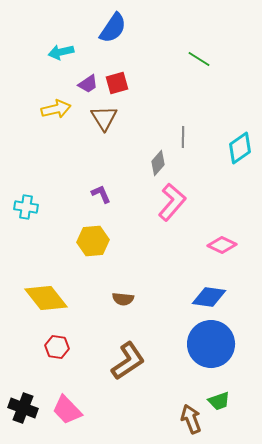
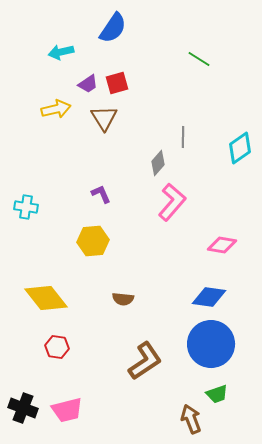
pink diamond: rotated 16 degrees counterclockwise
brown L-shape: moved 17 px right
green trapezoid: moved 2 px left, 7 px up
pink trapezoid: rotated 60 degrees counterclockwise
